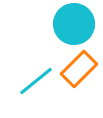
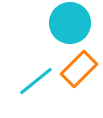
cyan circle: moved 4 px left, 1 px up
